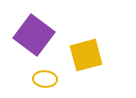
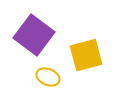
yellow ellipse: moved 3 px right, 2 px up; rotated 20 degrees clockwise
